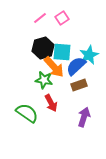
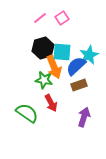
orange arrow: rotated 20 degrees clockwise
